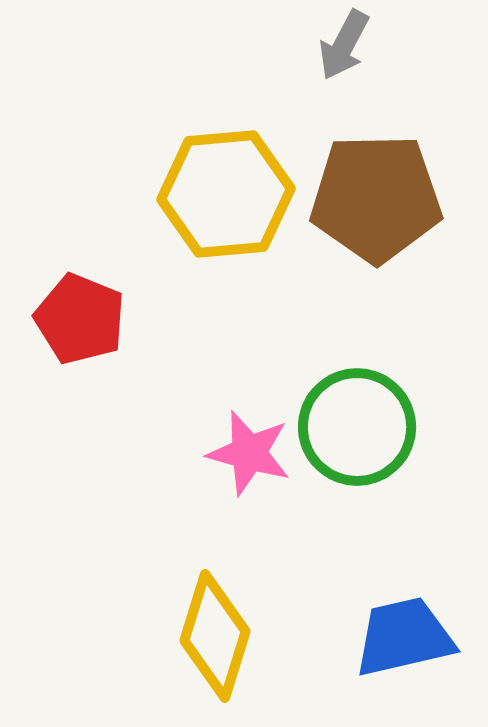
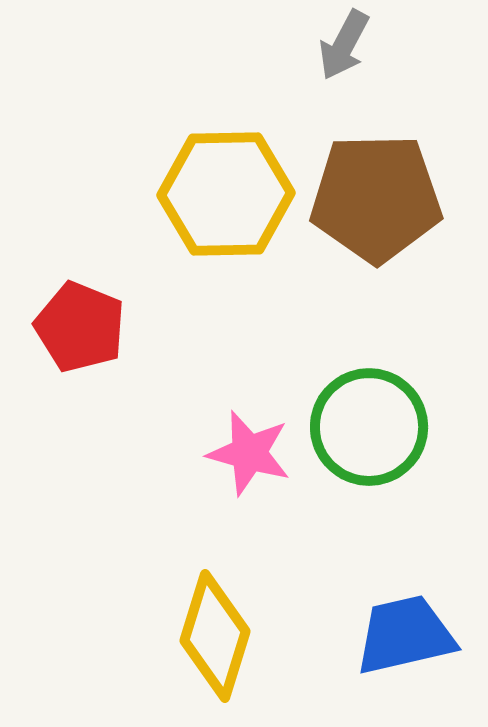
yellow hexagon: rotated 4 degrees clockwise
red pentagon: moved 8 px down
green circle: moved 12 px right
blue trapezoid: moved 1 px right, 2 px up
